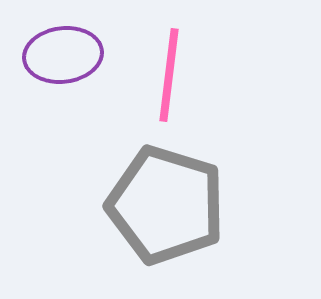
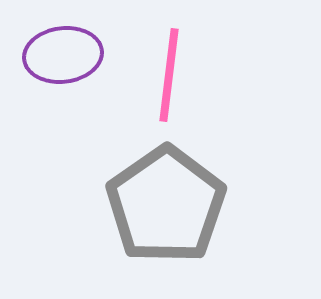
gray pentagon: rotated 20 degrees clockwise
